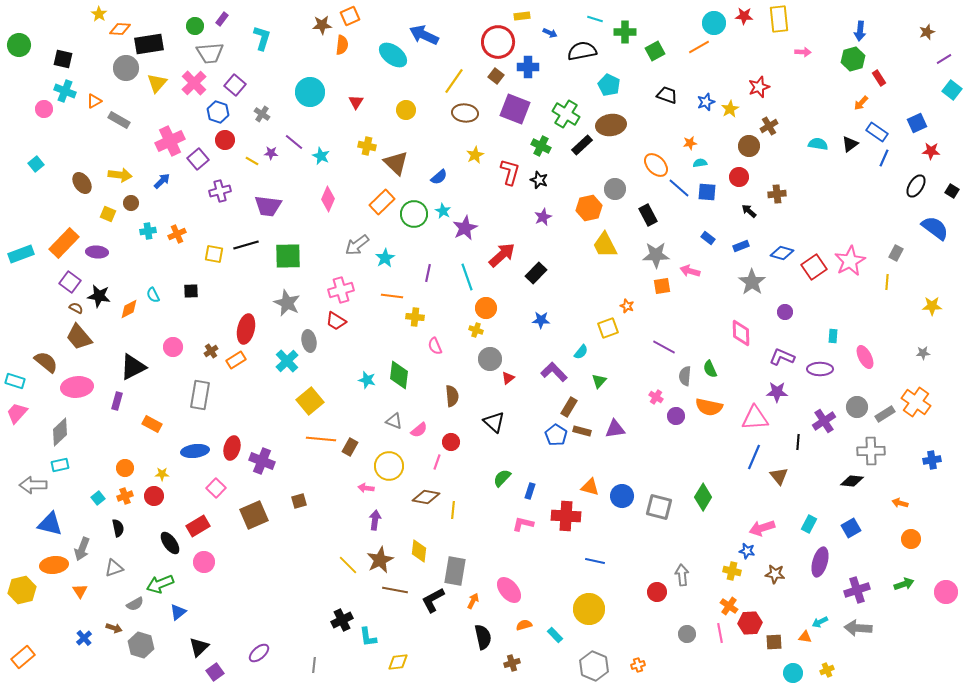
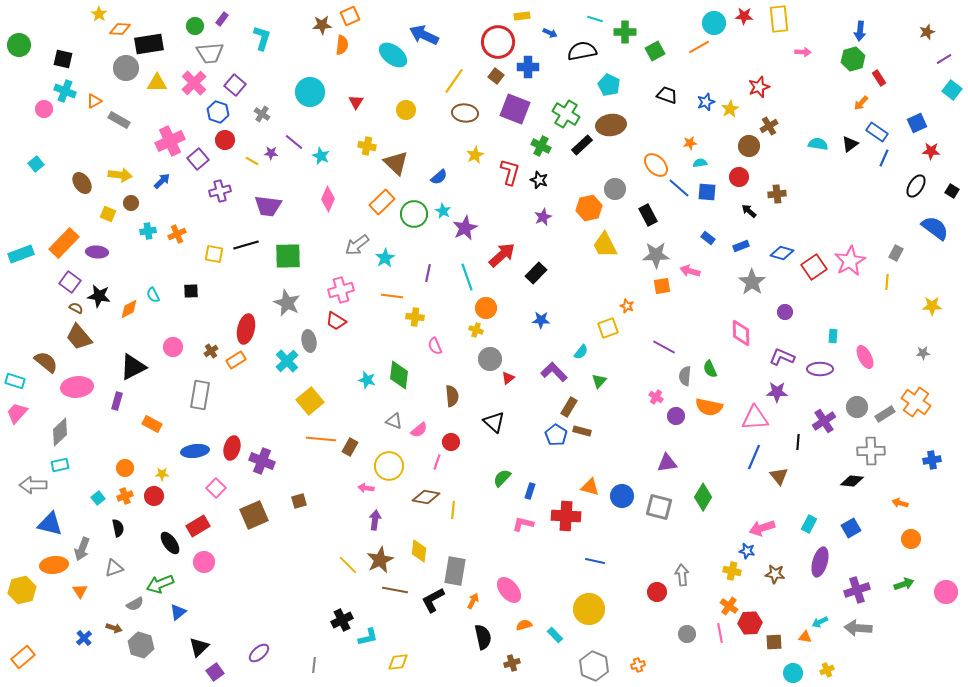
yellow triangle at (157, 83): rotated 50 degrees clockwise
purple triangle at (615, 429): moved 52 px right, 34 px down
cyan L-shape at (368, 637): rotated 95 degrees counterclockwise
